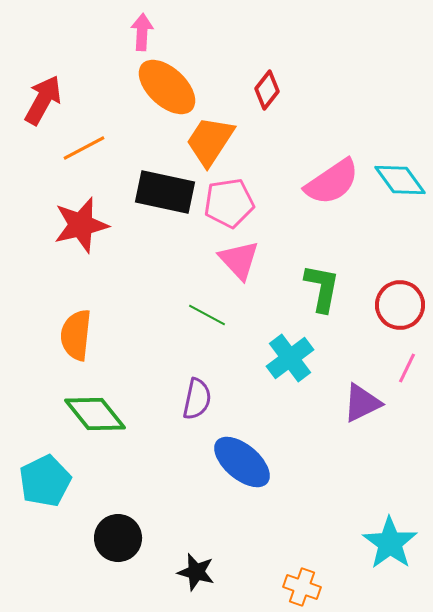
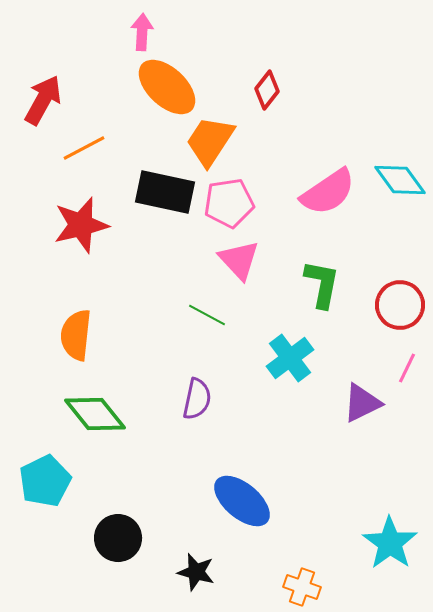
pink semicircle: moved 4 px left, 10 px down
green L-shape: moved 4 px up
blue ellipse: moved 39 px down
